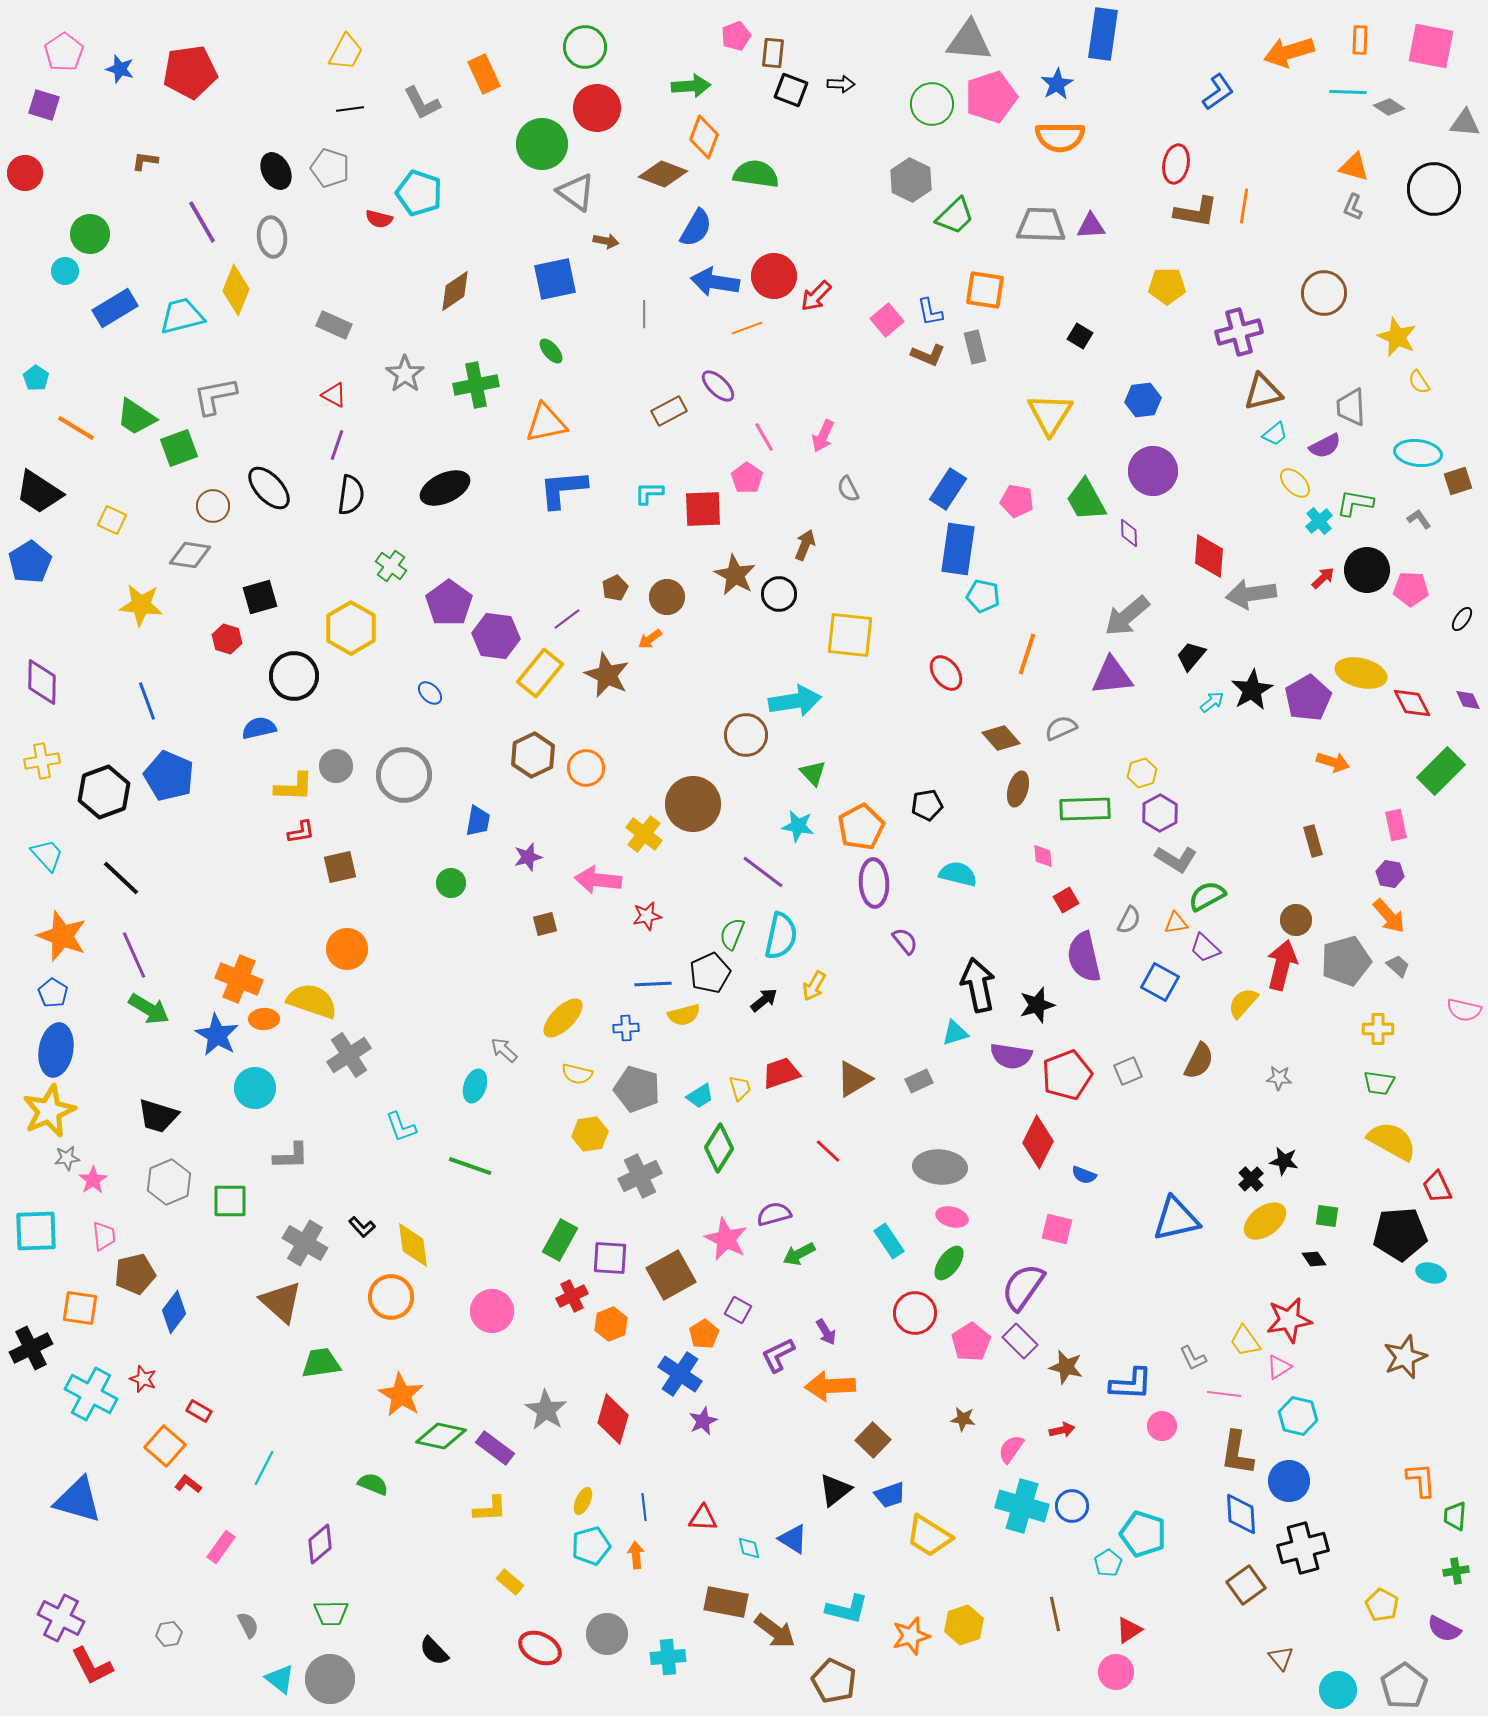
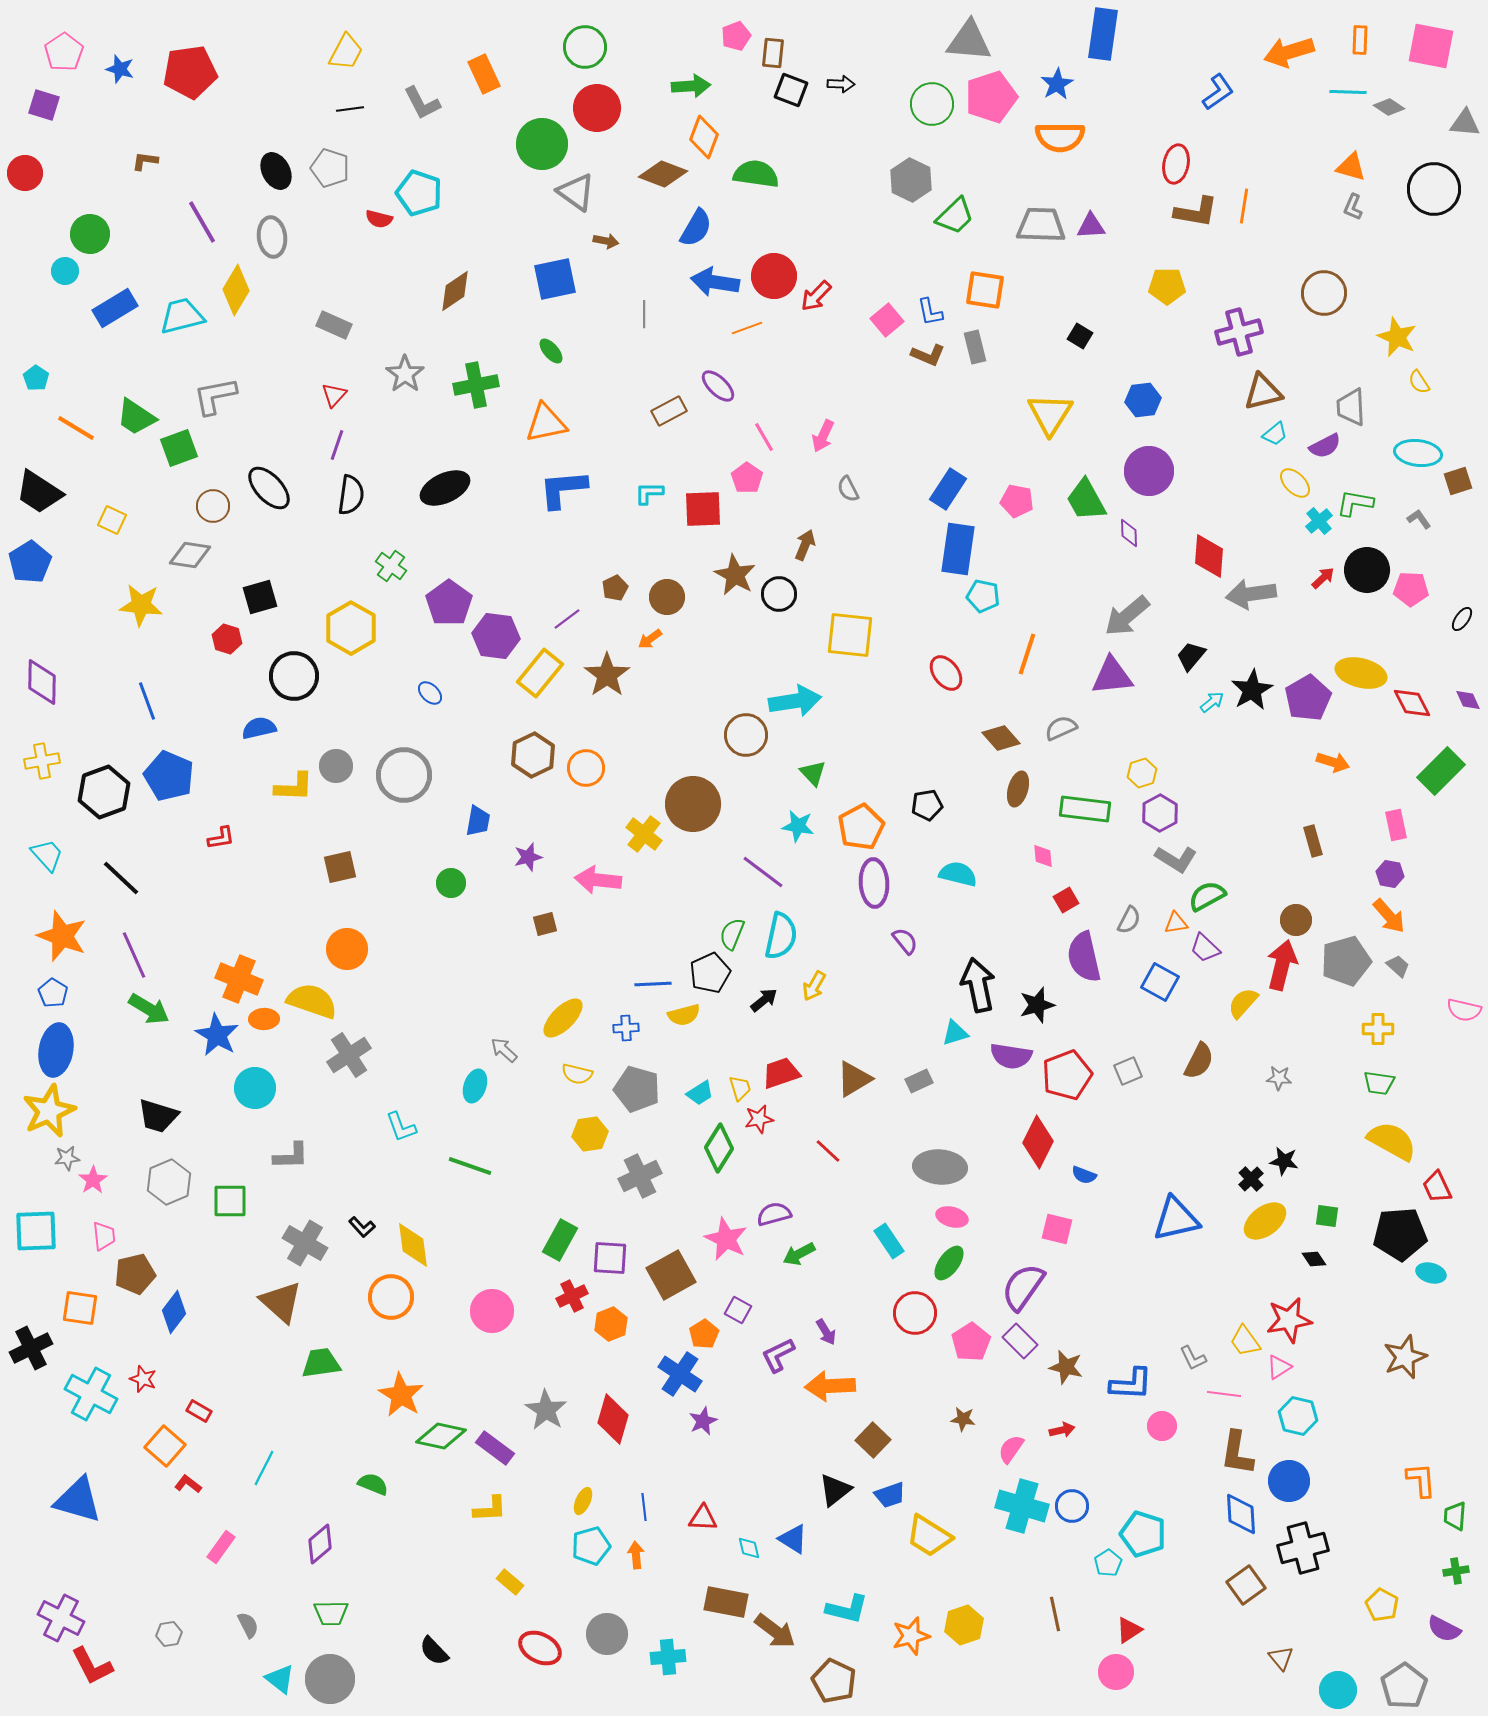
orange triangle at (1354, 167): moved 3 px left
yellow diamond at (236, 290): rotated 9 degrees clockwise
red triangle at (334, 395): rotated 44 degrees clockwise
purple circle at (1153, 471): moved 4 px left
brown star at (607, 675): rotated 12 degrees clockwise
green rectangle at (1085, 809): rotated 9 degrees clockwise
red L-shape at (301, 832): moved 80 px left, 6 px down
red star at (647, 916): moved 112 px right, 203 px down
cyan trapezoid at (700, 1096): moved 3 px up
